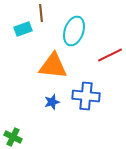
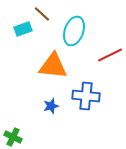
brown line: moved 1 px right, 1 px down; rotated 42 degrees counterclockwise
blue star: moved 1 px left, 4 px down
